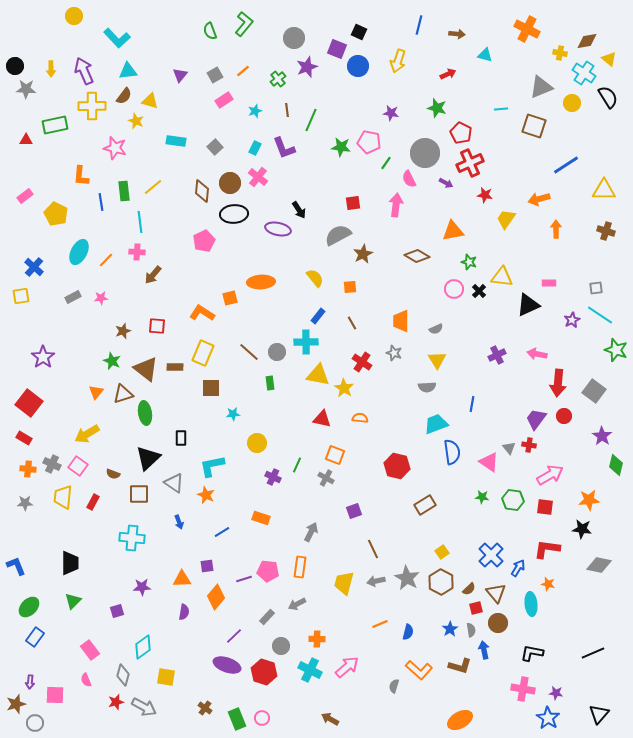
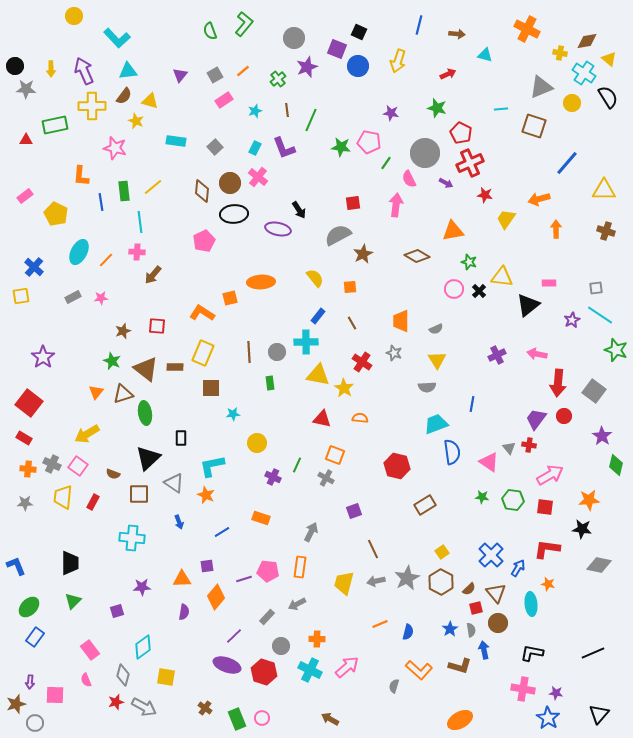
blue line at (566, 165): moved 1 px right, 2 px up; rotated 16 degrees counterclockwise
black triangle at (528, 305): rotated 15 degrees counterclockwise
brown line at (249, 352): rotated 45 degrees clockwise
gray star at (407, 578): rotated 15 degrees clockwise
